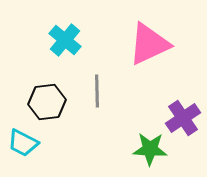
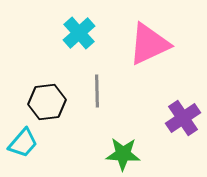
cyan cross: moved 14 px right, 7 px up; rotated 8 degrees clockwise
cyan trapezoid: rotated 76 degrees counterclockwise
green star: moved 27 px left, 5 px down
